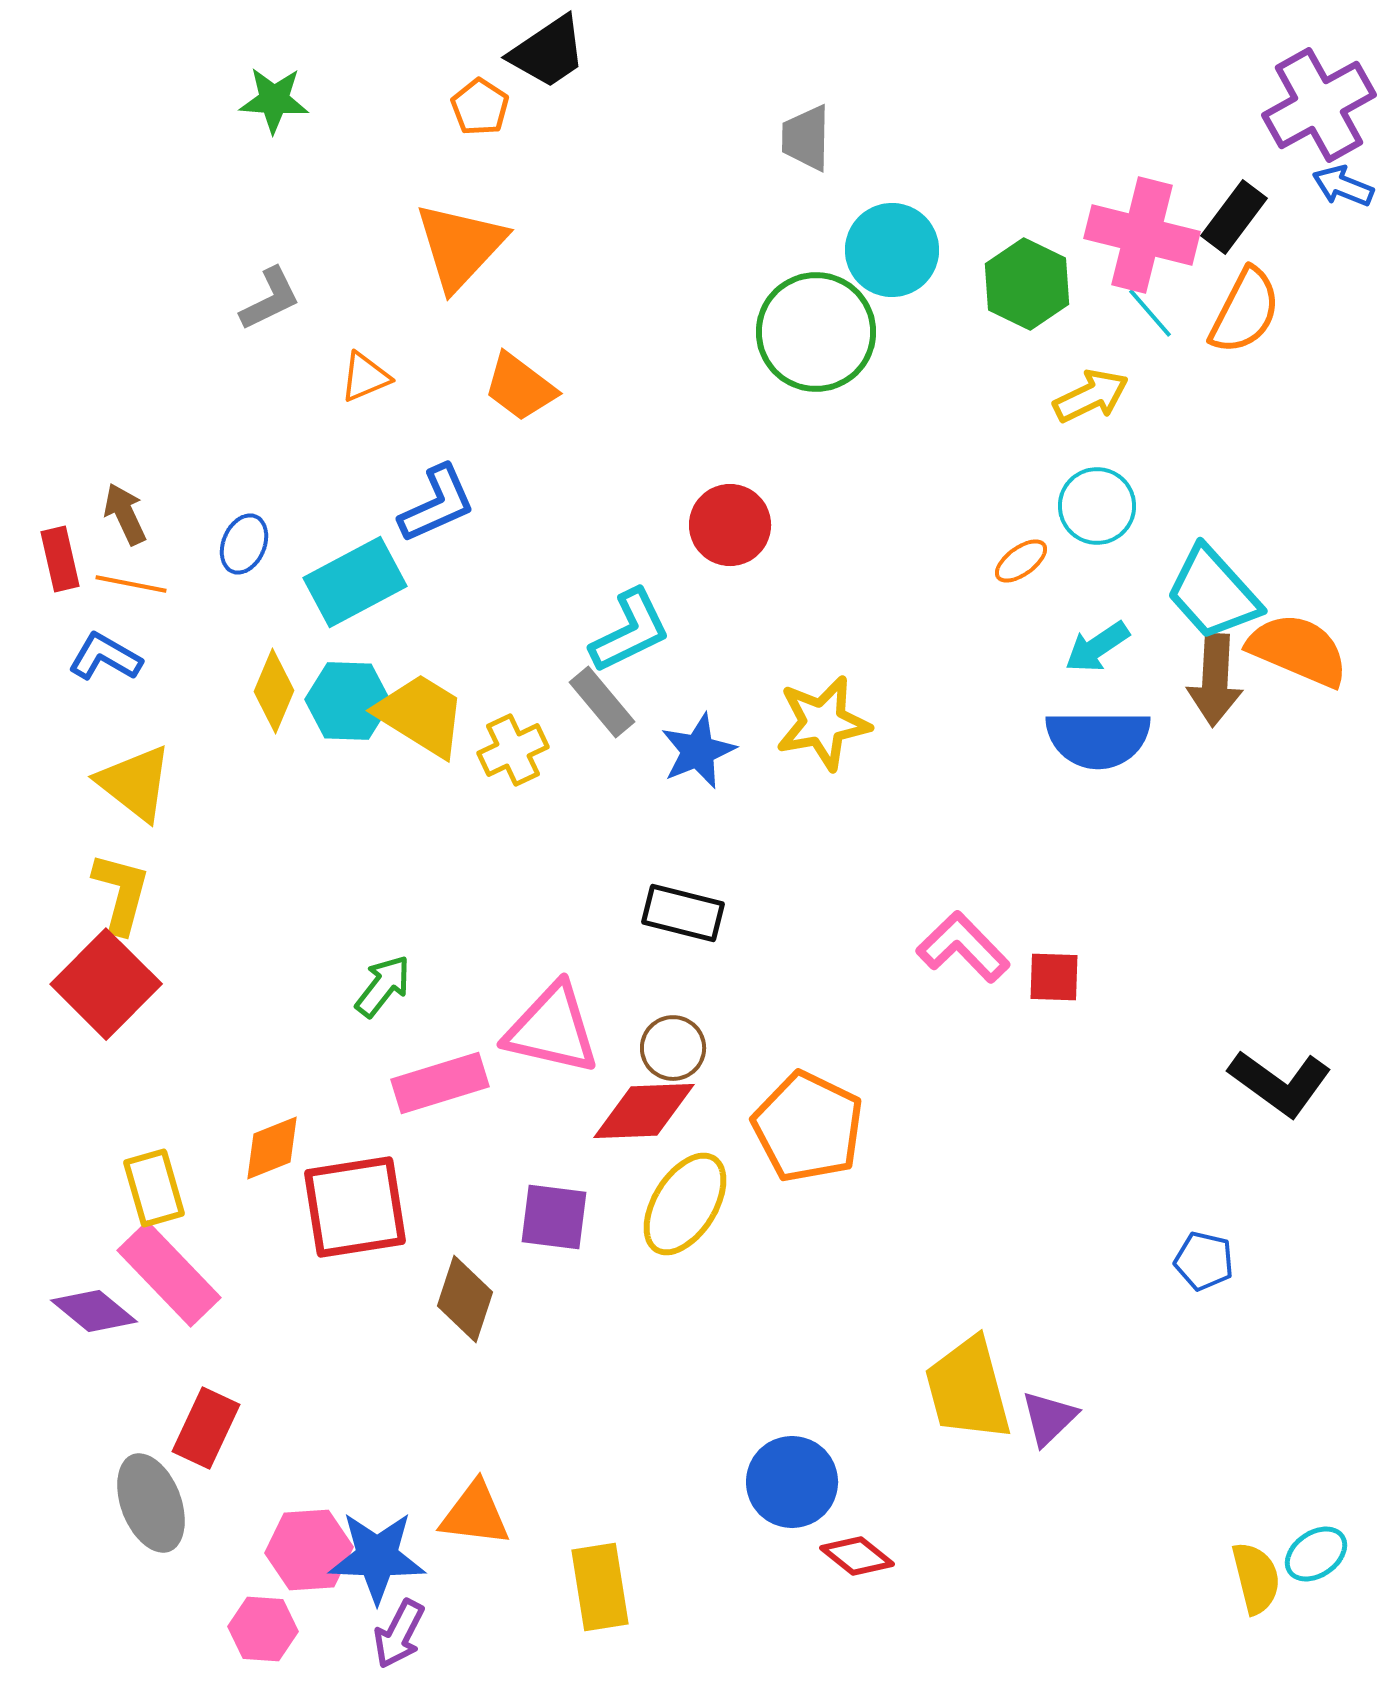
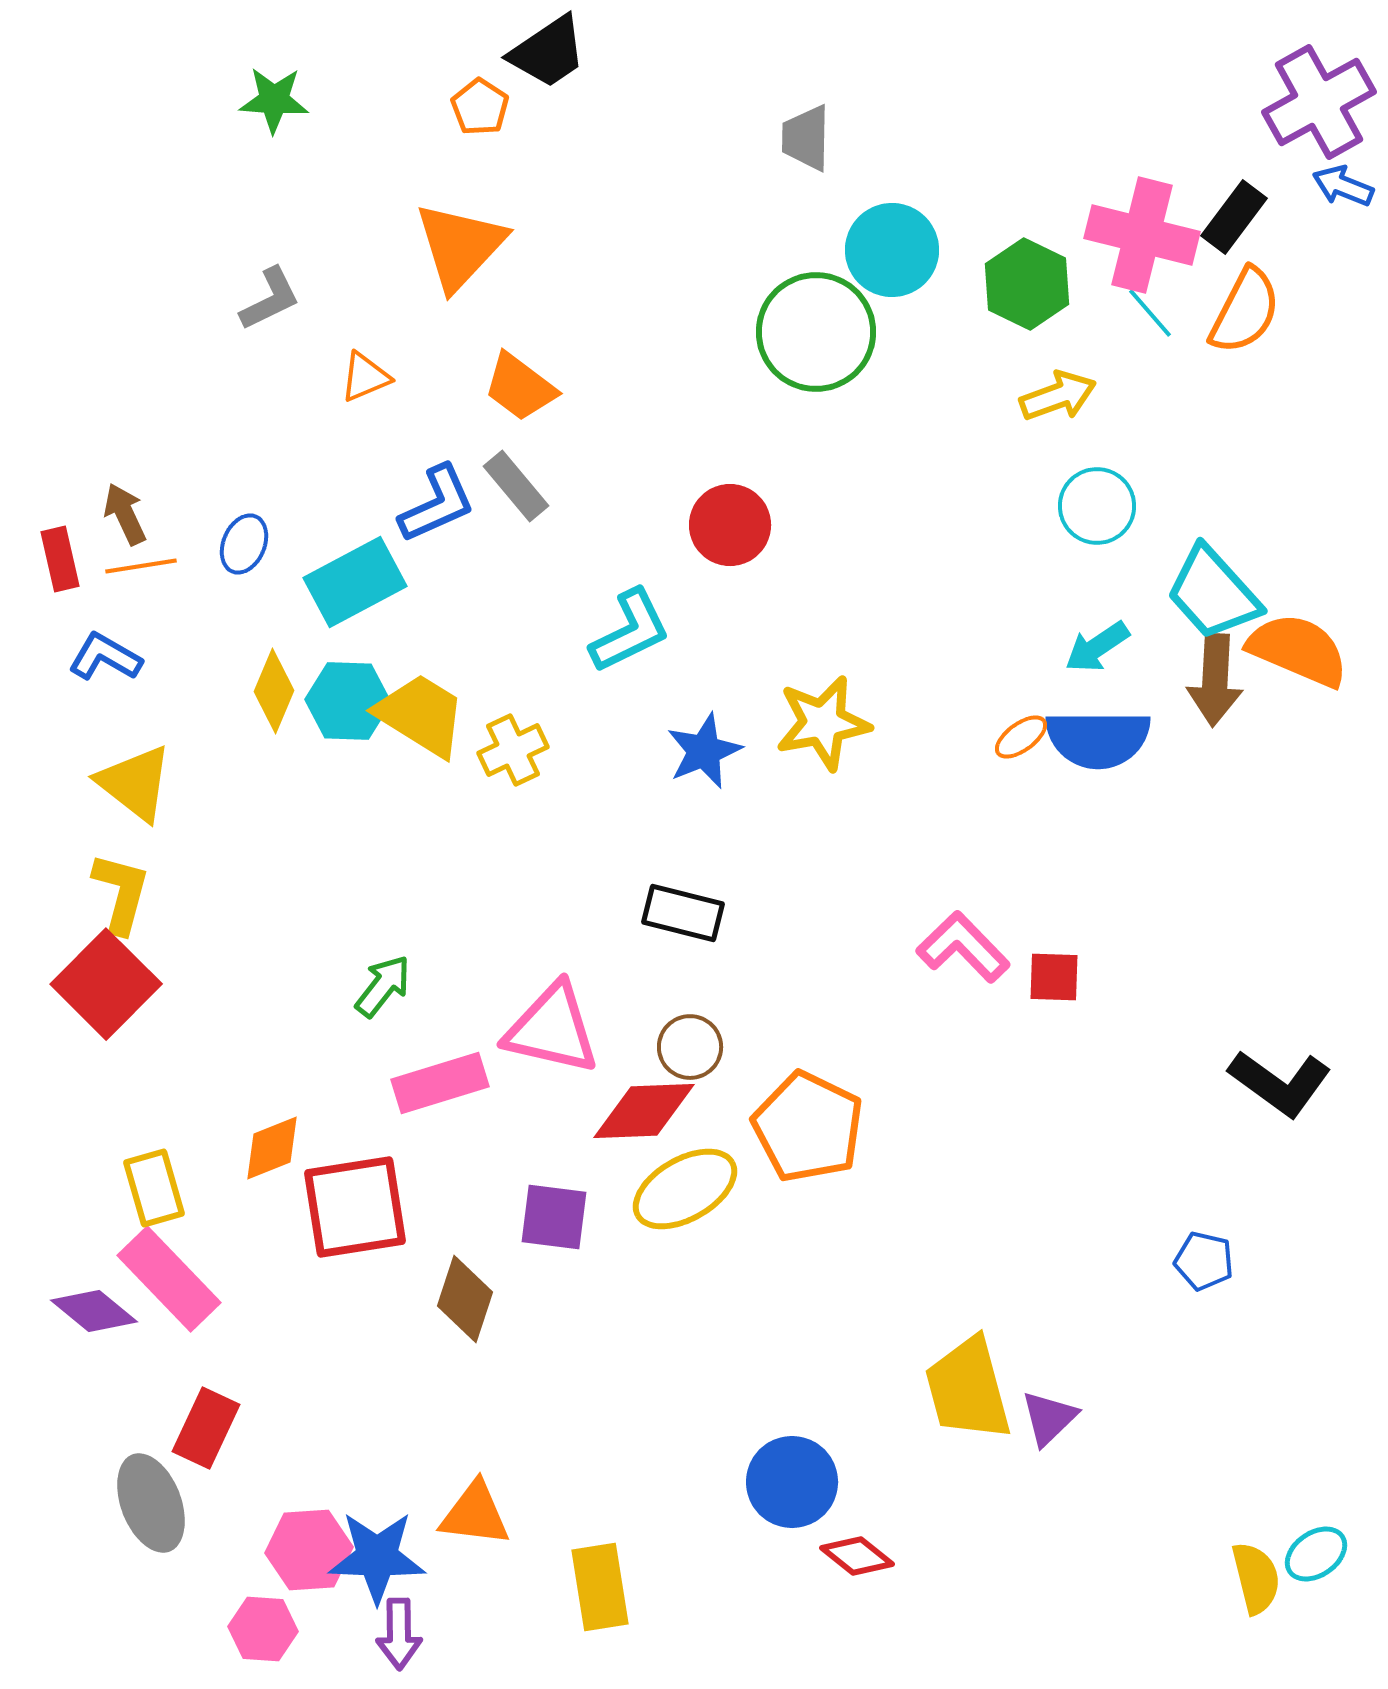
purple cross at (1319, 105): moved 3 px up
yellow arrow at (1091, 396): moved 33 px left; rotated 6 degrees clockwise
orange ellipse at (1021, 561): moved 176 px down
orange line at (131, 584): moved 10 px right, 18 px up; rotated 20 degrees counterclockwise
gray rectangle at (602, 702): moved 86 px left, 216 px up
blue star at (698, 751): moved 6 px right
brown circle at (673, 1048): moved 17 px right, 1 px up
yellow ellipse at (685, 1204): moved 15 px up; rotated 28 degrees clockwise
pink rectangle at (169, 1274): moved 5 px down
purple arrow at (399, 1634): rotated 28 degrees counterclockwise
